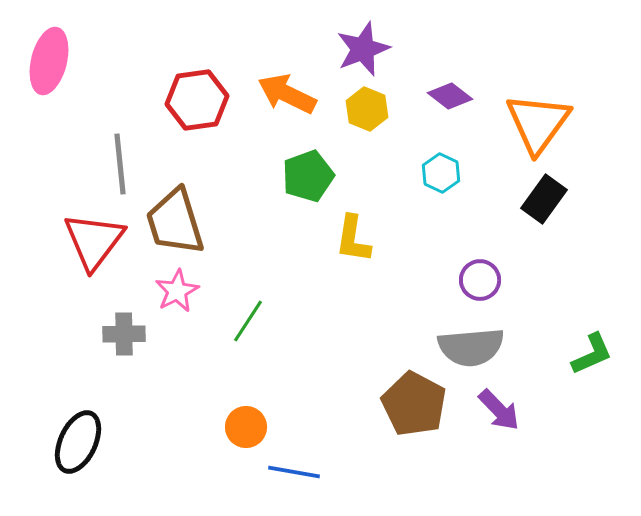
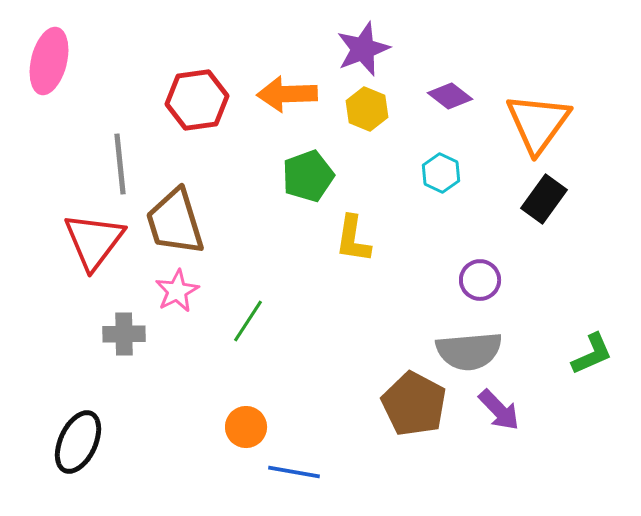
orange arrow: rotated 28 degrees counterclockwise
gray semicircle: moved 2 px left, 4 px down
